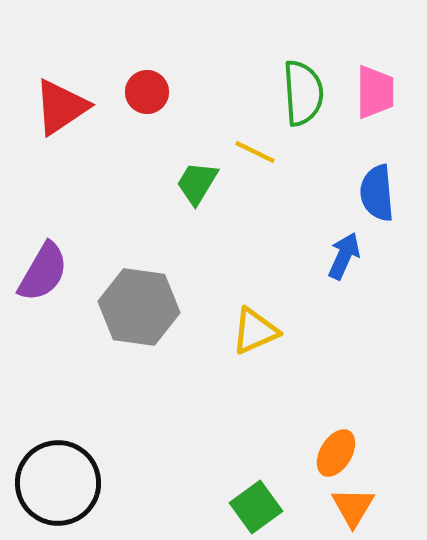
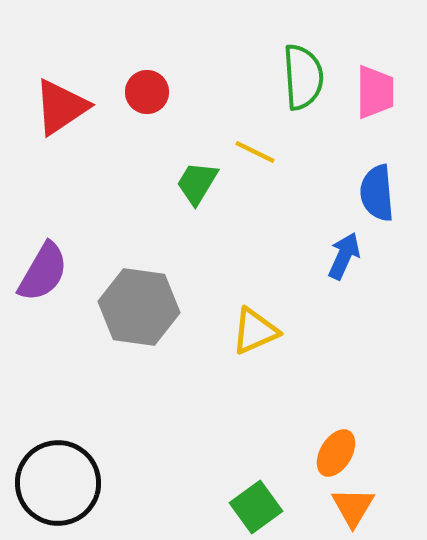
green semicircle: moved 16 px up
